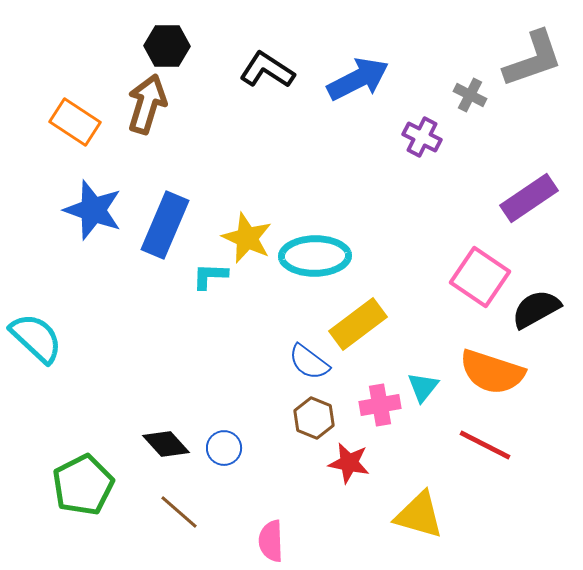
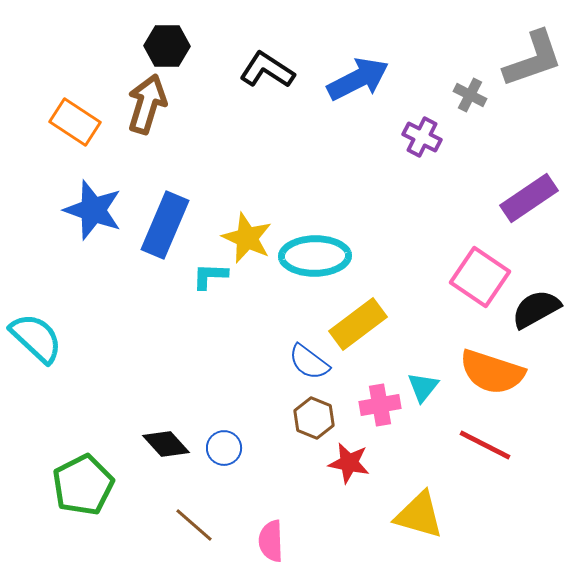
brown line: moved 15 px right, 13 px down
